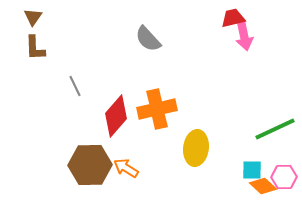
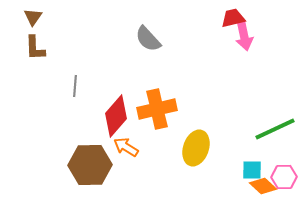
gray line: rotated 30 degrees clockwise
yellow ellipse: rotated 12 degrees clockwise
orange arrow: moved 21 px up
